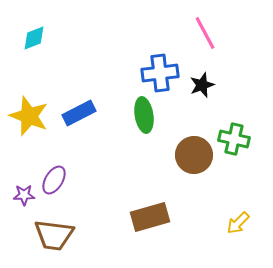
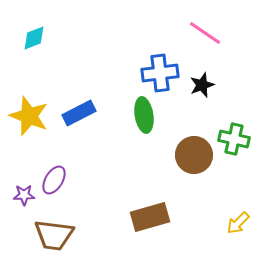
pink line: rotated 28 degrees counterclockwise
